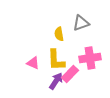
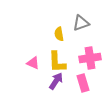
yellow L-shape: moved 1 px right, 2 px down
pink rectangle: moved 13 px right, 9 px down; rotated 60 degrees counterclockwise
